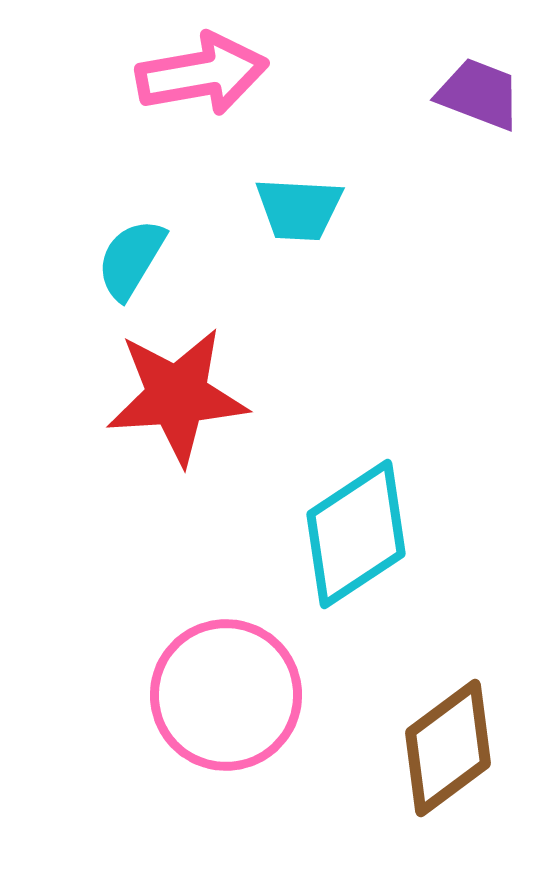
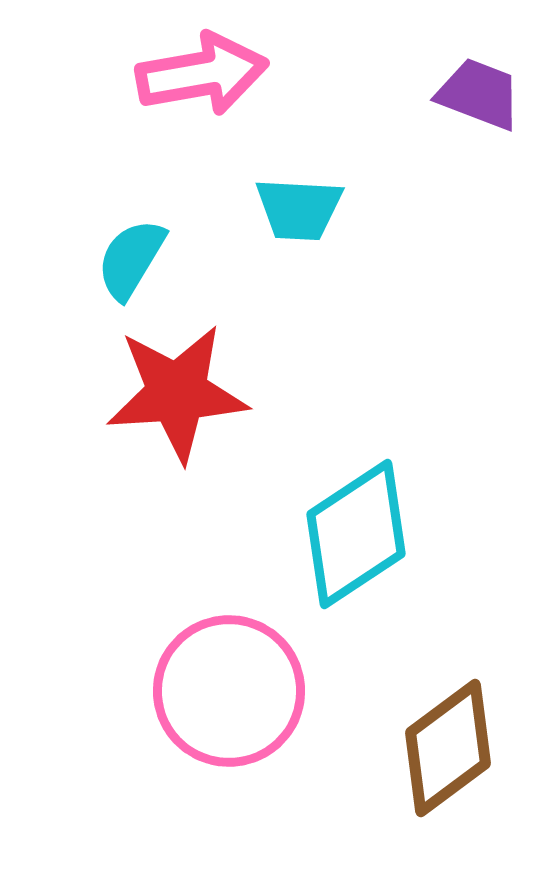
red star: moved 3 px up
pink circle: moved 3 px right, 4 px up
